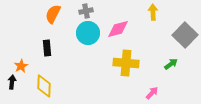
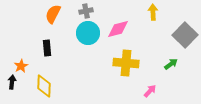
pink arrow: moved 2 px left, 2 px up
